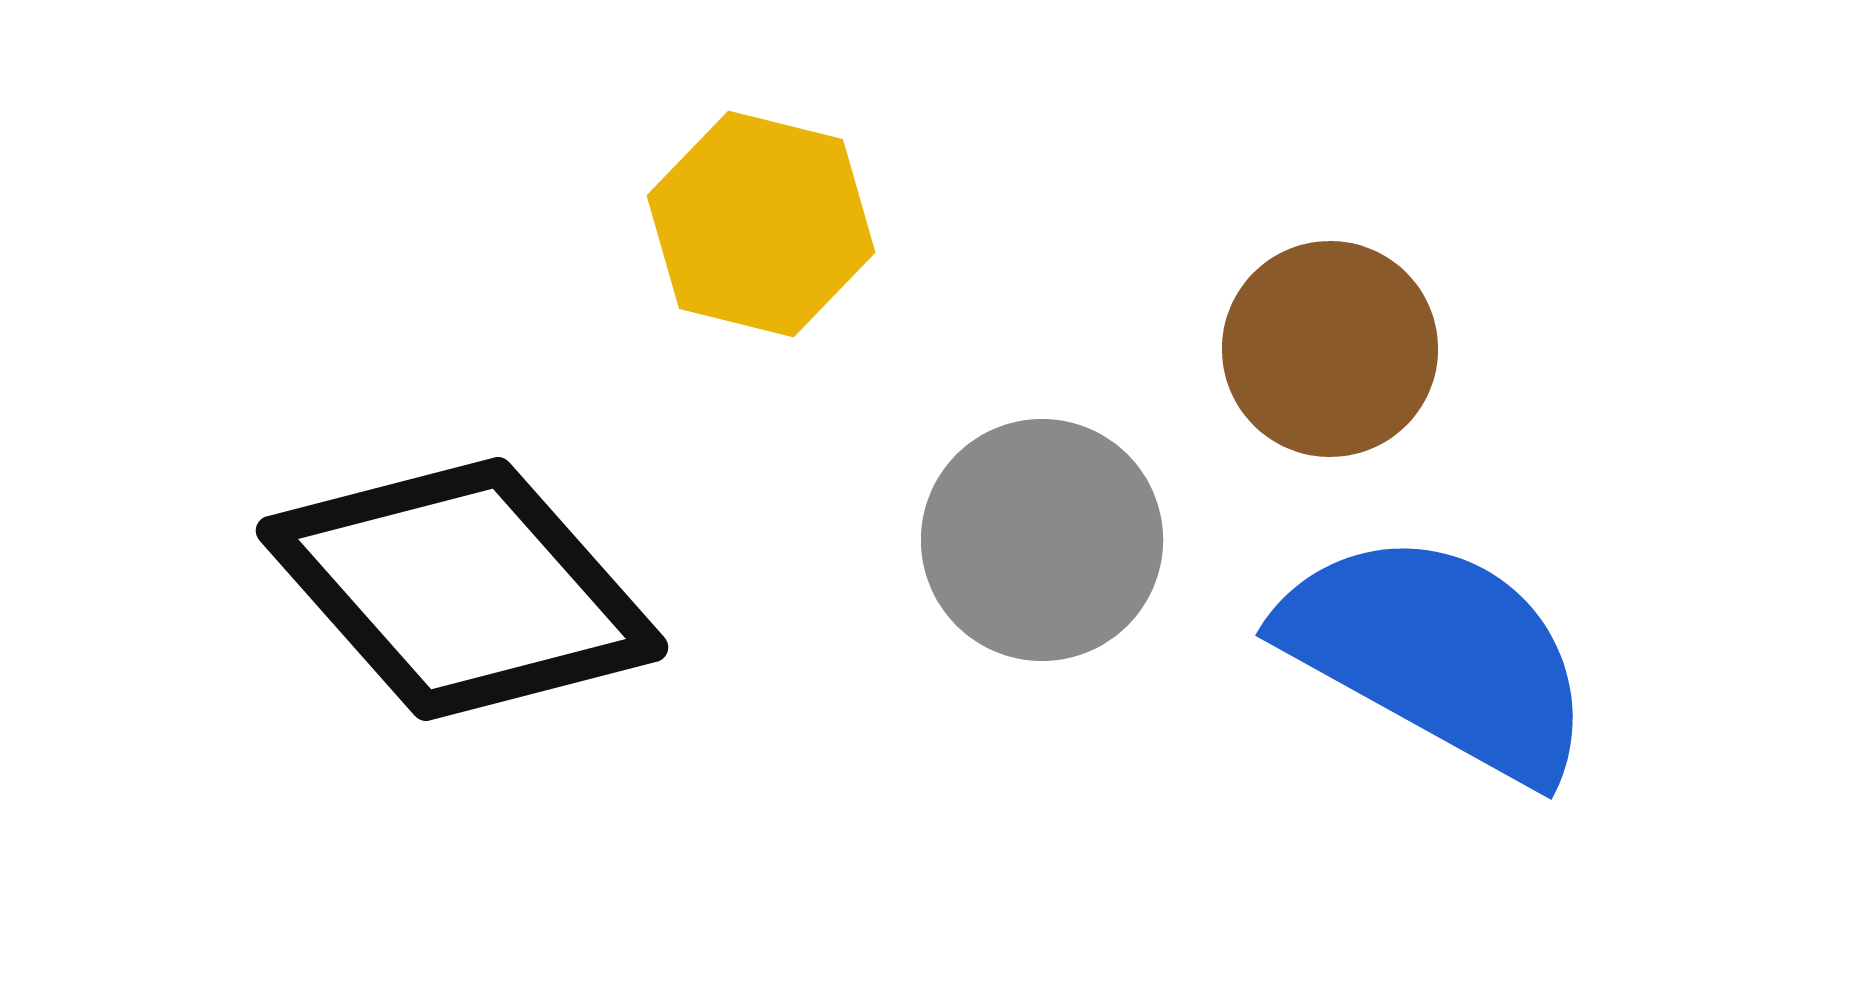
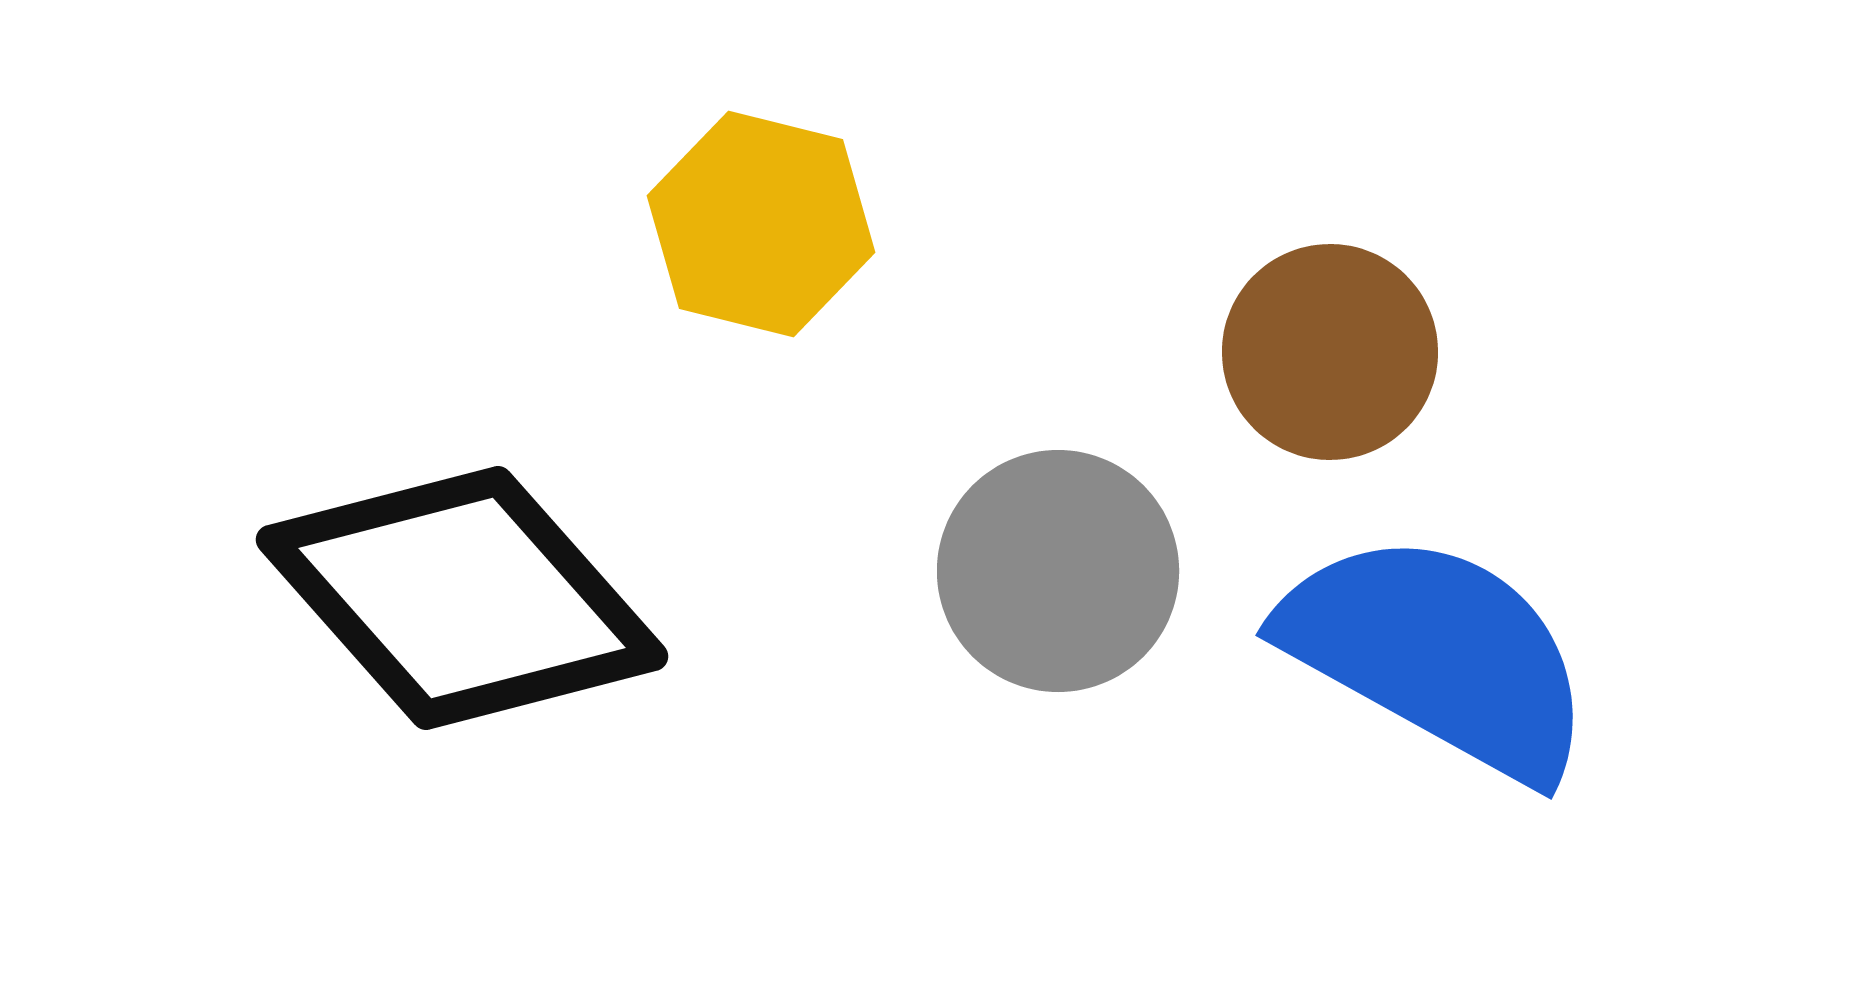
brown circle: moved 3 px down
gray circle: moved 16 px right, 31 px down
black diamond: moved 9 px down
